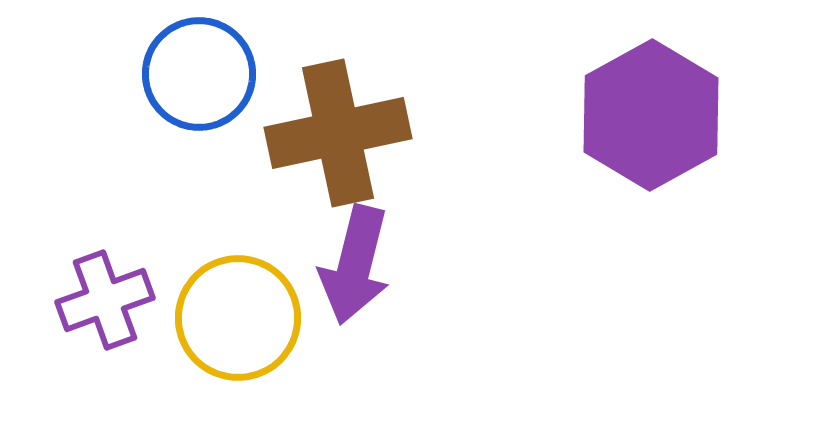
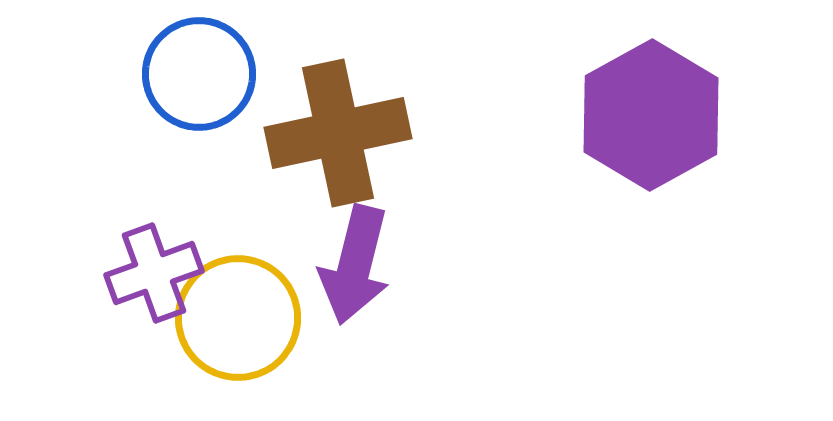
purple cross: moved 49 px right, 27 px up
